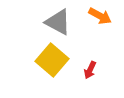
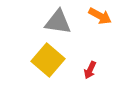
gray triangle: rotated 20 degrees counterclockwise
yellow square: moved 4 px left
